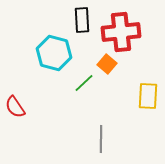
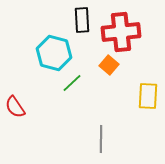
orange square: moved 2 px right, 1 px down
green line: moved 12 px left
